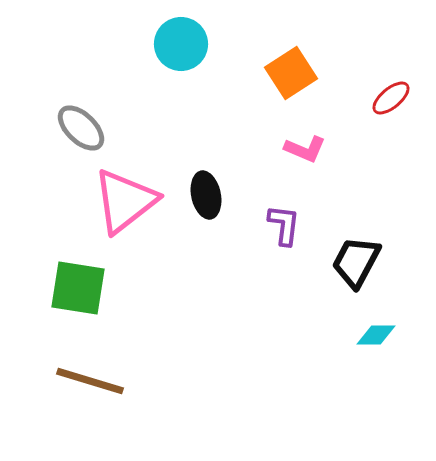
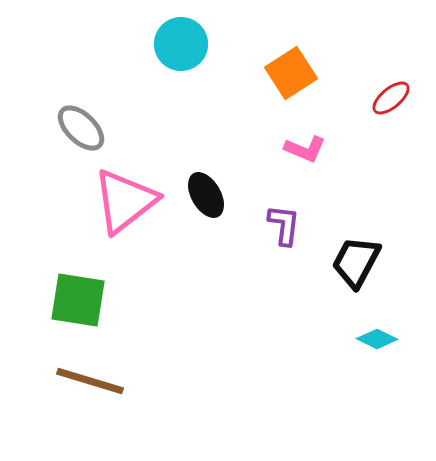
black ellipse: rotated 18 degrees counterclockwise
green square: moved 12 px down
cyan diamond: moved 1 px right, 4 px down; rotated 27 degrees clockwise
